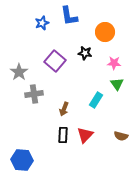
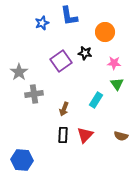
purple square: moved 6 px right; rotated 15 degrees clockwise
